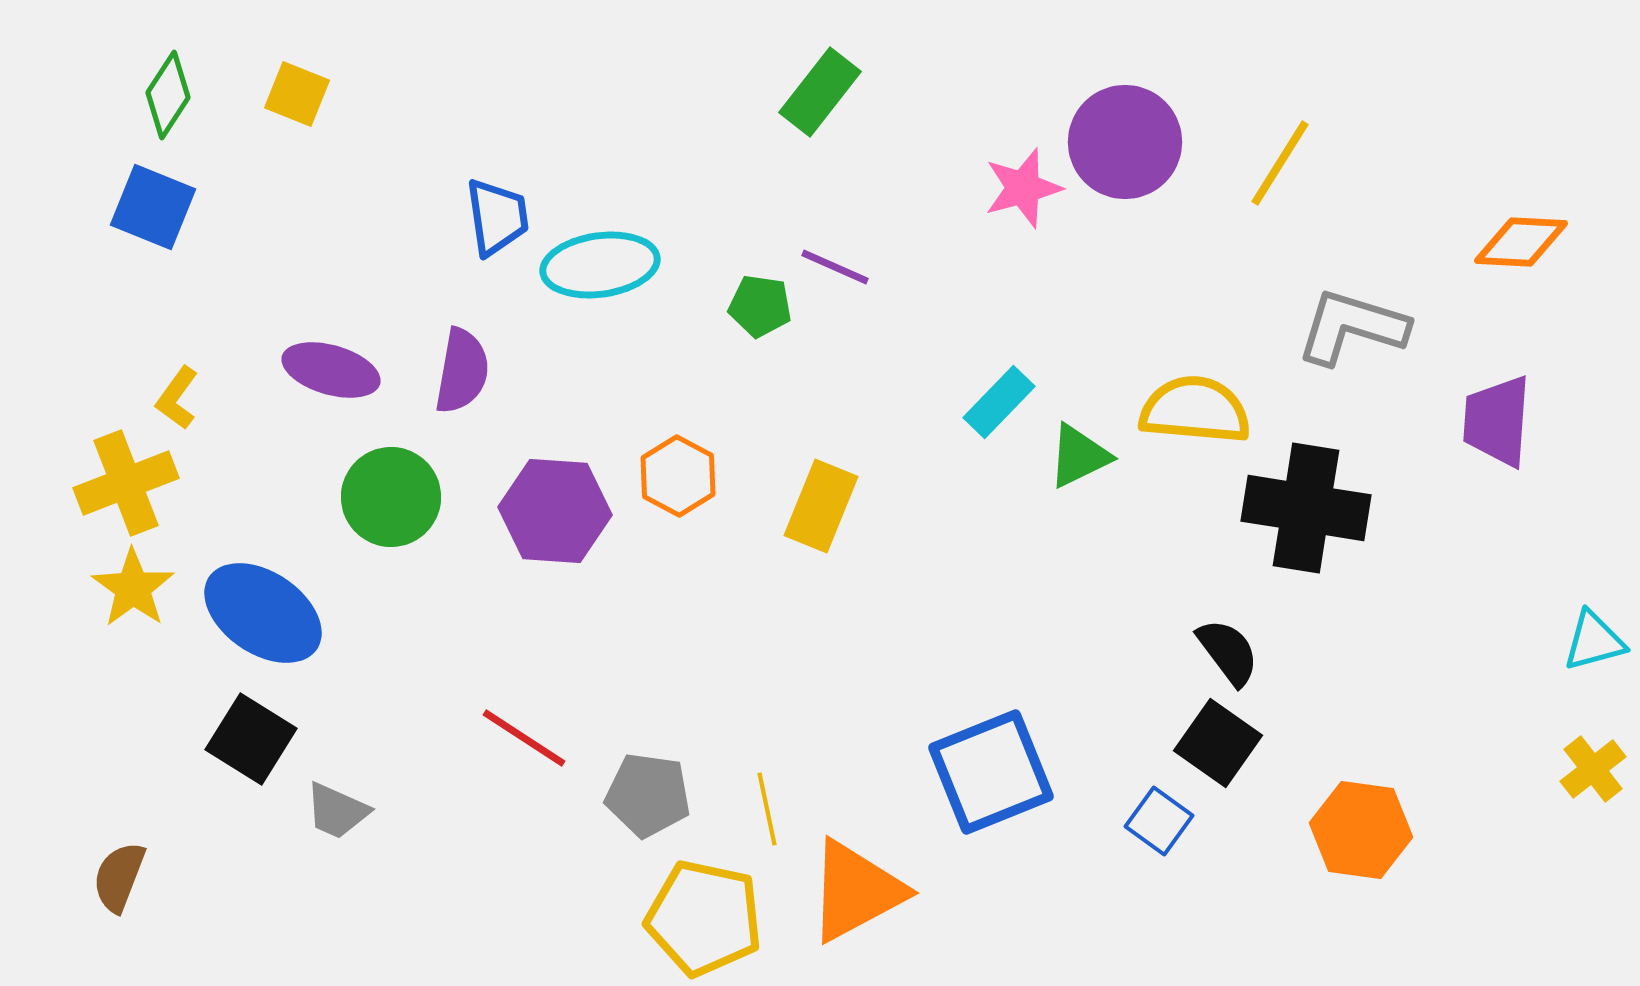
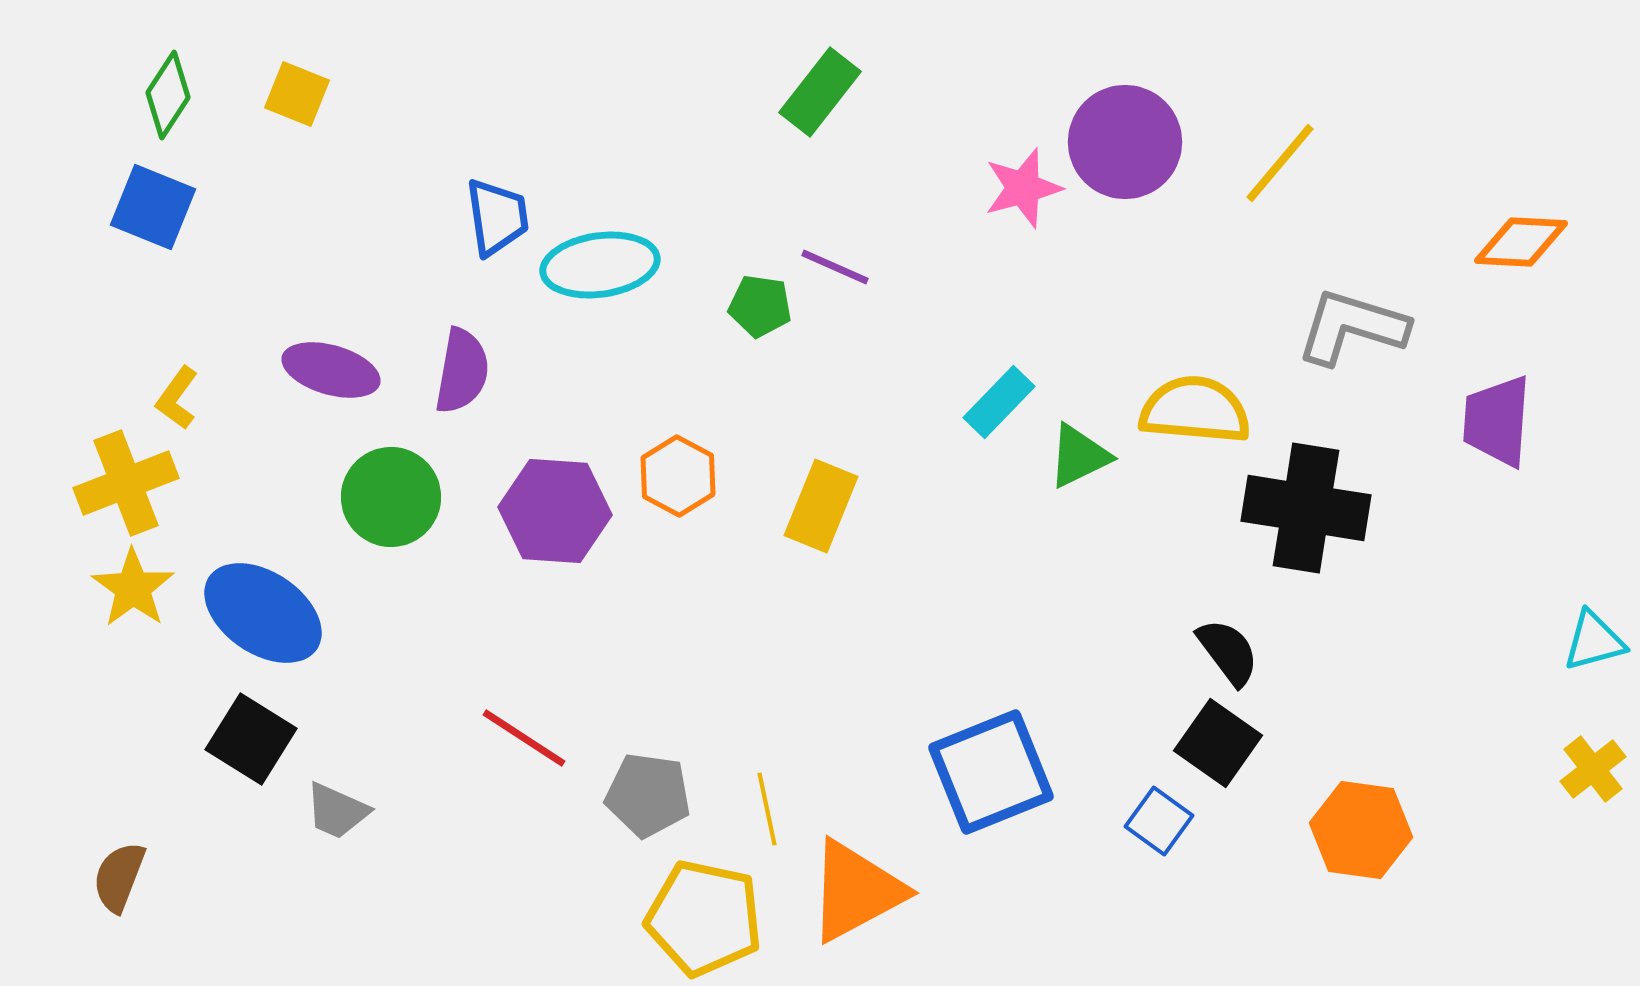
yellow line at (1280, 163): rotated 8 degrees clockwise
